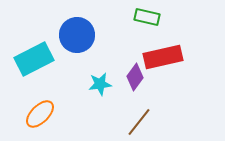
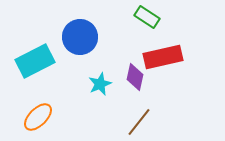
green rectangle: rotated 20 degrees clockwise
blue circle: moved 3 px right, 2 px down
cyan rectangle: moved 1 px right, 2 px down
purple diamond: rotated 24 degrees counterclockwise
cyan star: rotated 15 degrees counterclockwise
orange ellipse: moved 2 px left, 3 px down
